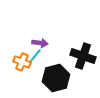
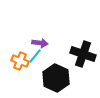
black cross: moved 2 px up
orange cross: moved 2 px left, 1 px up
black hexagon: rotated 20 degrees counterclockwise
